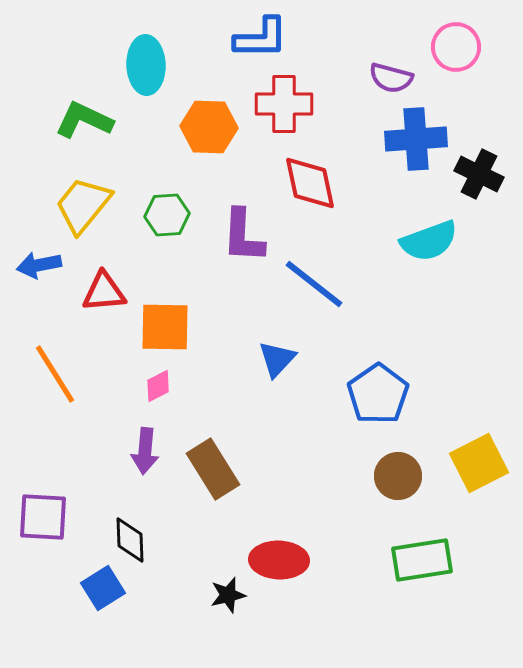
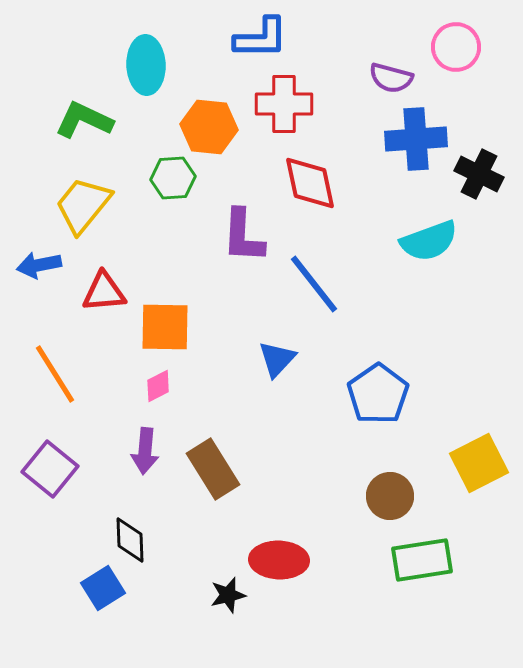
orange hexagon: rotated 4 degrees clockwise
green hexagon: moved 6 px right, 37 px up
blue line: rotated 14 degrees clockwise
brown circle: moved 8 px left, 20 px down
purple square: moved 7 px right, 48 px up; rotated 36 degrees clockwise
